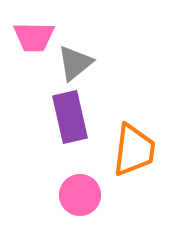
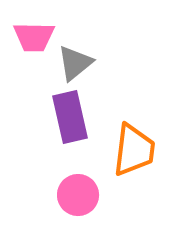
pink circle: moved 2 px left
